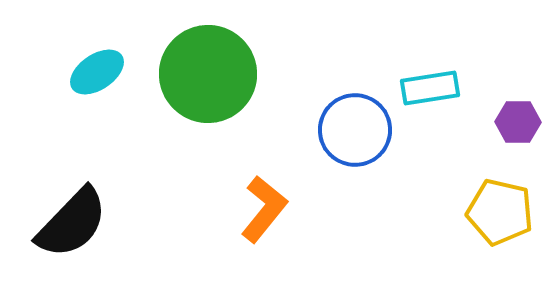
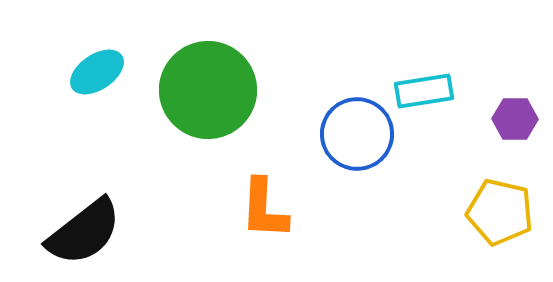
green circle: moved 16 px down
cyan rectangle: moved 6 px left, 3 px down
purple hexagon: moved 3 px left, 3 px up
blue circle: moved 2 px right, 4 px down
orange L-shape: rotated 144 degrees clockwise
black semicircle: moved 12 px right, 9 px down; rotated 8 degrees clockwise
